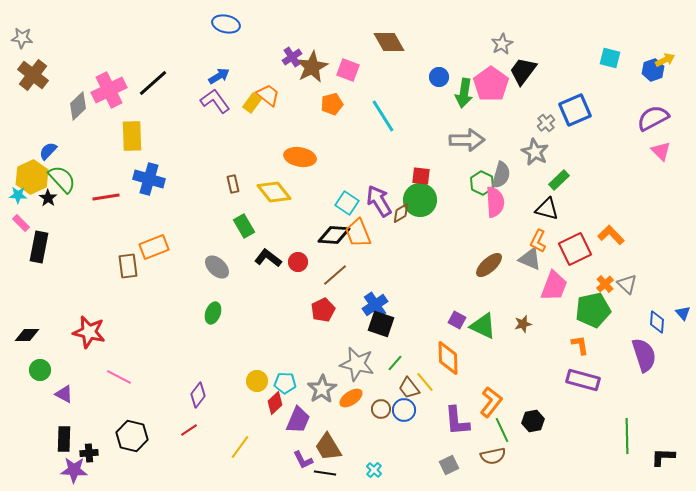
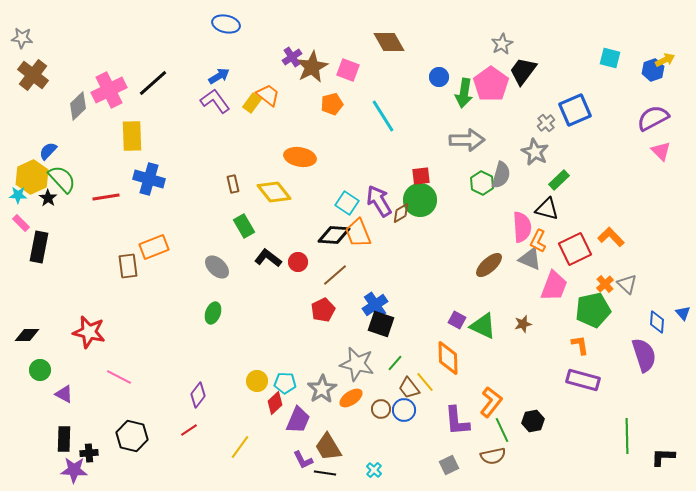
red square at (421, 176): rotated 12 degrees counterclockwise
pink semicircle at (495, 202): moved 27 px right, 25 px down
orange L-shape at (611, 235): moved 2 px down
